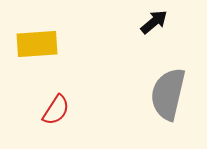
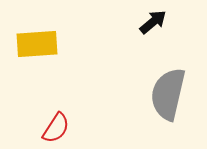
black arrow: moved 1 px left
red semicircle: moved 18 px down
